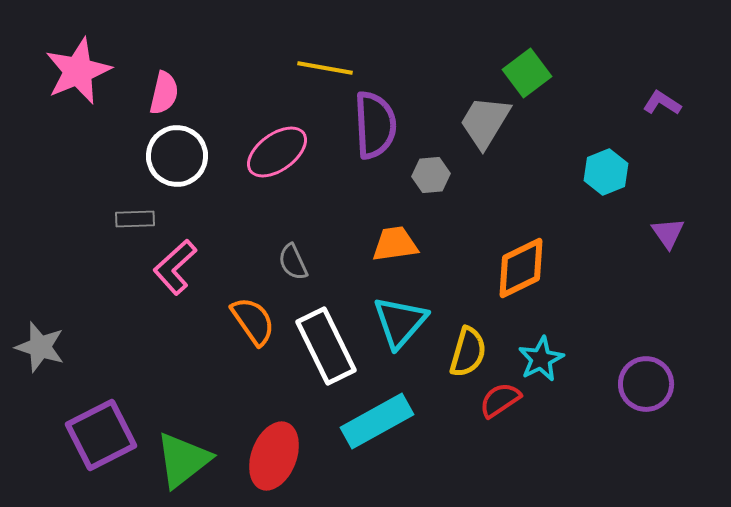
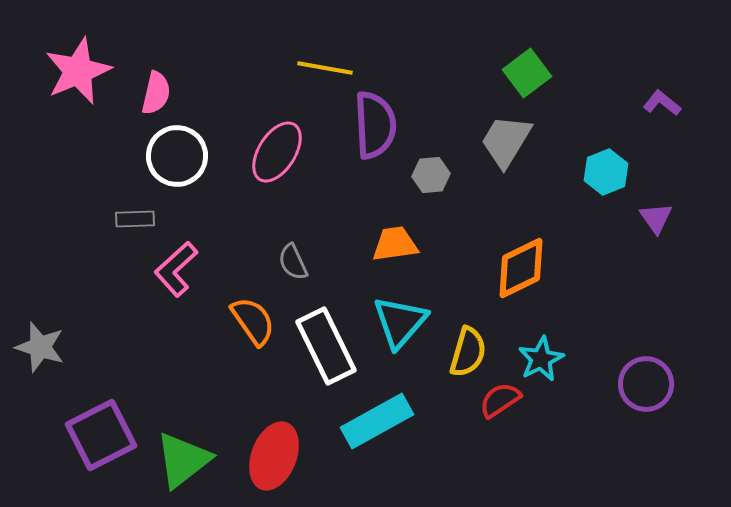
pink semicircle: moved 8 px left
purple L-shape: rotated 6 degrees clockwise
gray trapezoid: moved 21 px right, 19 px down
pink ellipse: rotated 22 degrees counterclockwise
purple triangle: moved 12 px left, 15 px up
pink L-shape: moved 1 px right, 2 px down
